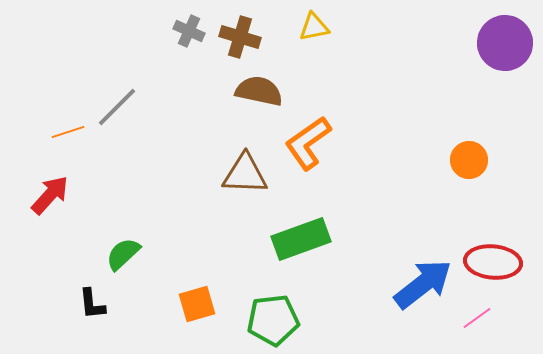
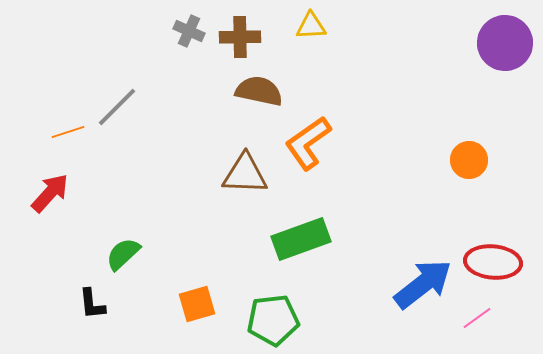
yellow triangle: moved 3 px left, 1 px up; rotated 8 degrees clockwise
brown cross: rotated 18 degrees counterclockwise
red arrow: moved 2 px up
